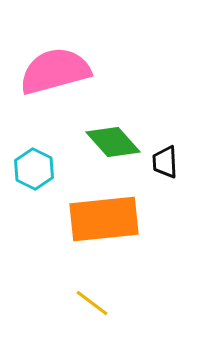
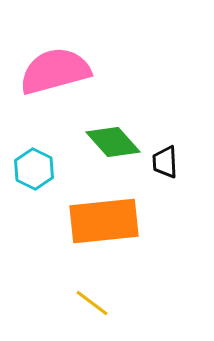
orange rectangle: moved 2 px down
